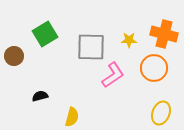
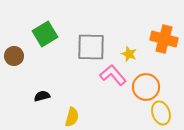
orange cross: moved 5 px down
yellow star: moved 14 px down; rotated 21 degrees clockwise
orange circle: moved 8 px left, 19 px down
pink L-shape: rotated 96 degrees counterclockwise
black semicircle: moved 2 px right
yellow ellipse: rotated 40 degrees counterclockwise
